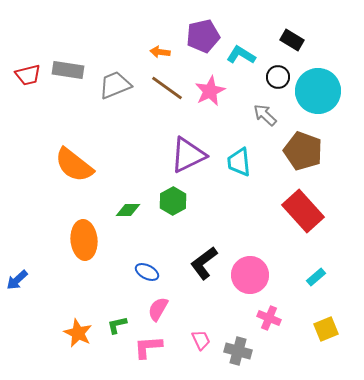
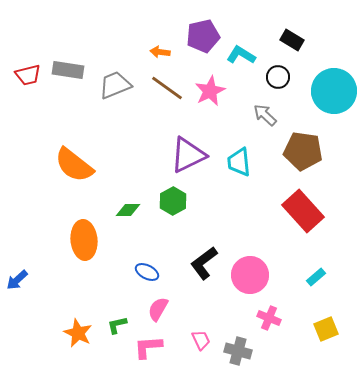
cyan circle: moved 16 px right
brown pentagon: rotated 12 degrees counterclockwise
